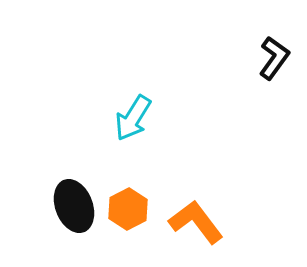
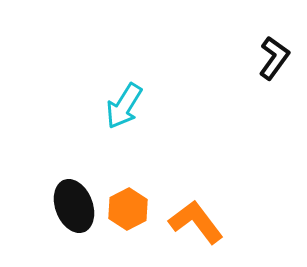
cyan arrow: moved 9 px left, 12 px up
